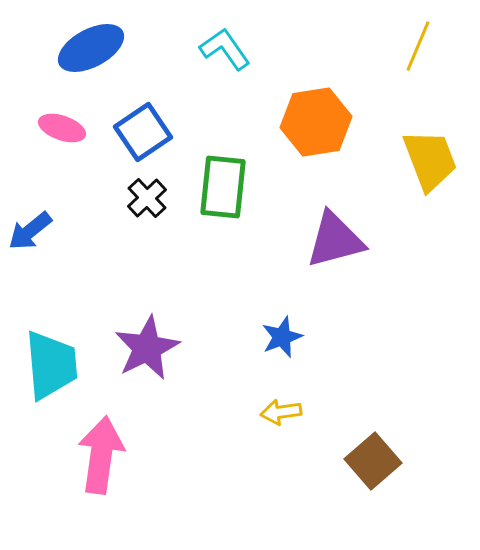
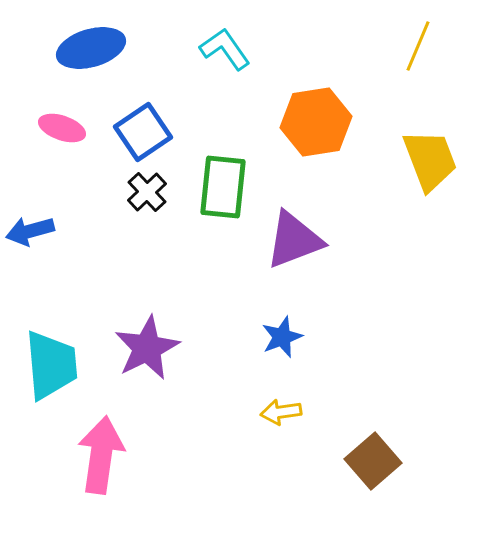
blue ellipse: rotated 12 degrees clockwise
black cross: moved 6 px up
blue arrow: rotated 24 degrees clockwise
purple triangle: moved 41 px left; rotated 6 degrees counterclockwise
